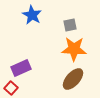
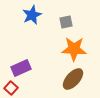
blue star: rotated 18 degrees clockwise
gray square: moved 4 px left, 3 px up
